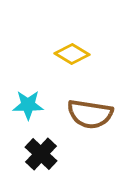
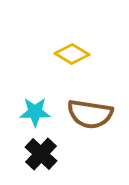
cyan star: moved 7 px right, 7 px down
